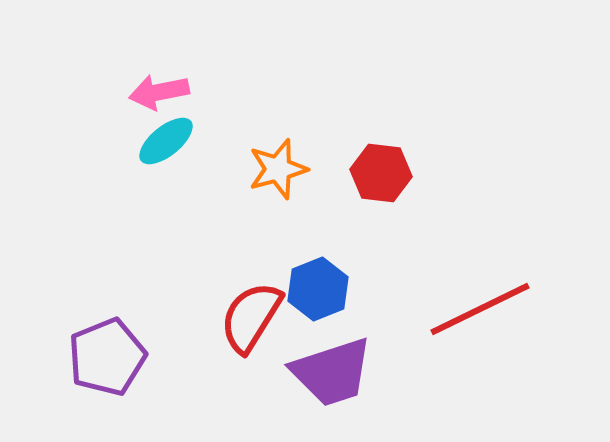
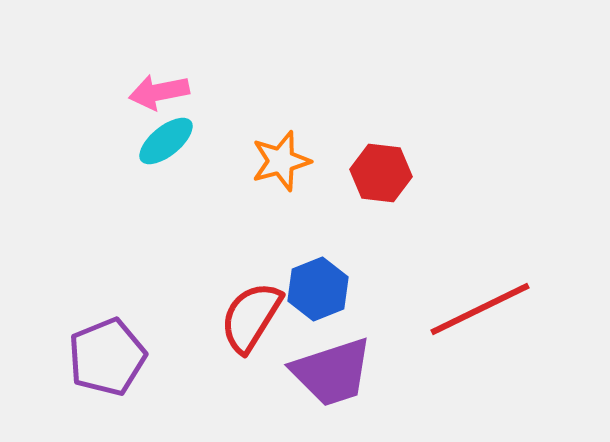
orange star: moved 3 px right, 8 px up
